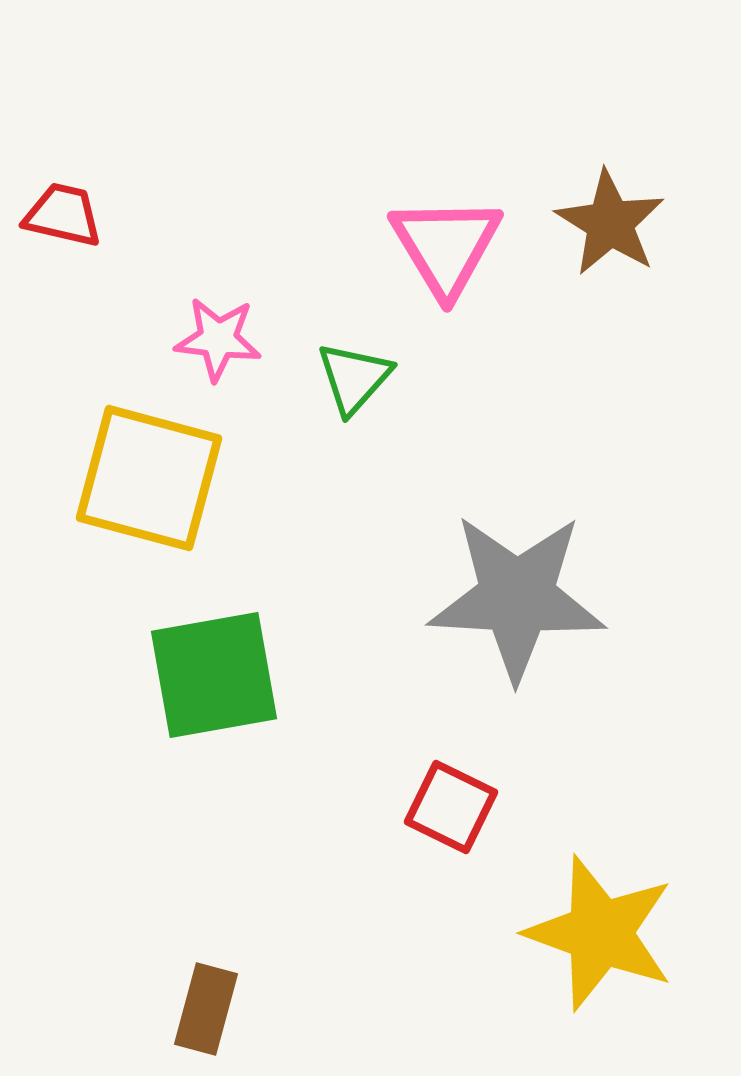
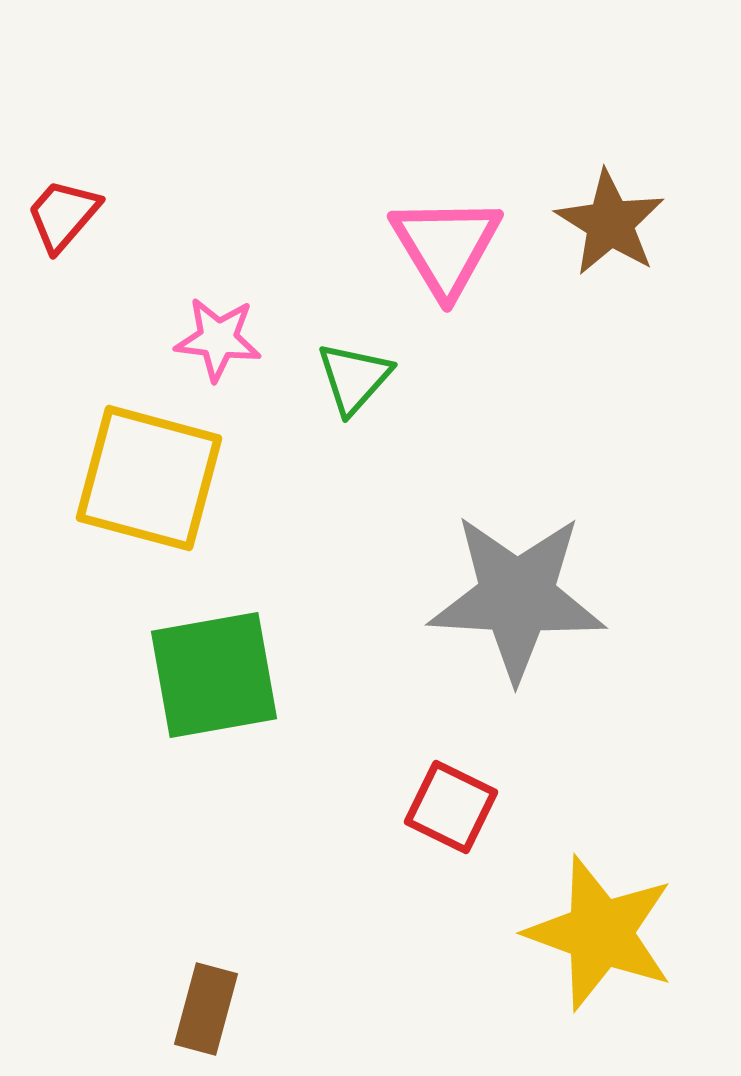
red trapezoid: rotated 62 degrees counterclockwise
